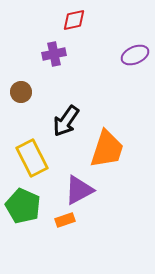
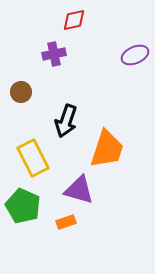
black arrow: rotated 16 degrees counterclockwise
yellow rectangle: moved 1 px right
purple triangle: rotated 44 degrees clockwise
orange rectangle: moved 1 px right, 2 px down
